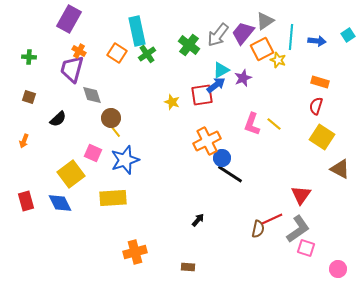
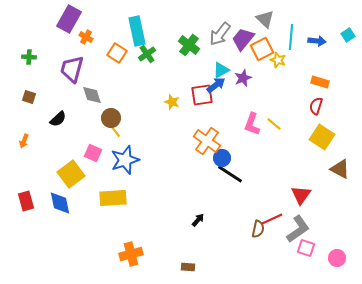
gray triangle at (265, 21): moved 2 px up; rotated 42 degrees counterclockwise
purple trapezoid at (243, 33): moved 6 px down
gray arrow at (218, 35): moved 2 px right, 1 px up
orange cross at (79, 51): moved 7 px right, 14 px up
orange cross at (207, 141): rotated 28 degrees counterclockwise
blue diamond at (60, 203): rotated 15 degrees clockwise
orange cross at (135, 252): moved 4 px left, 2 px down
pink circle at (338, 269): moved 1 px left, 11 px up
